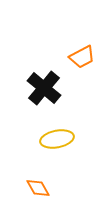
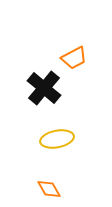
orange trapezoid: moved 8 px left, 1 px down
orange diamond: moved 11 px right, 1 px down
